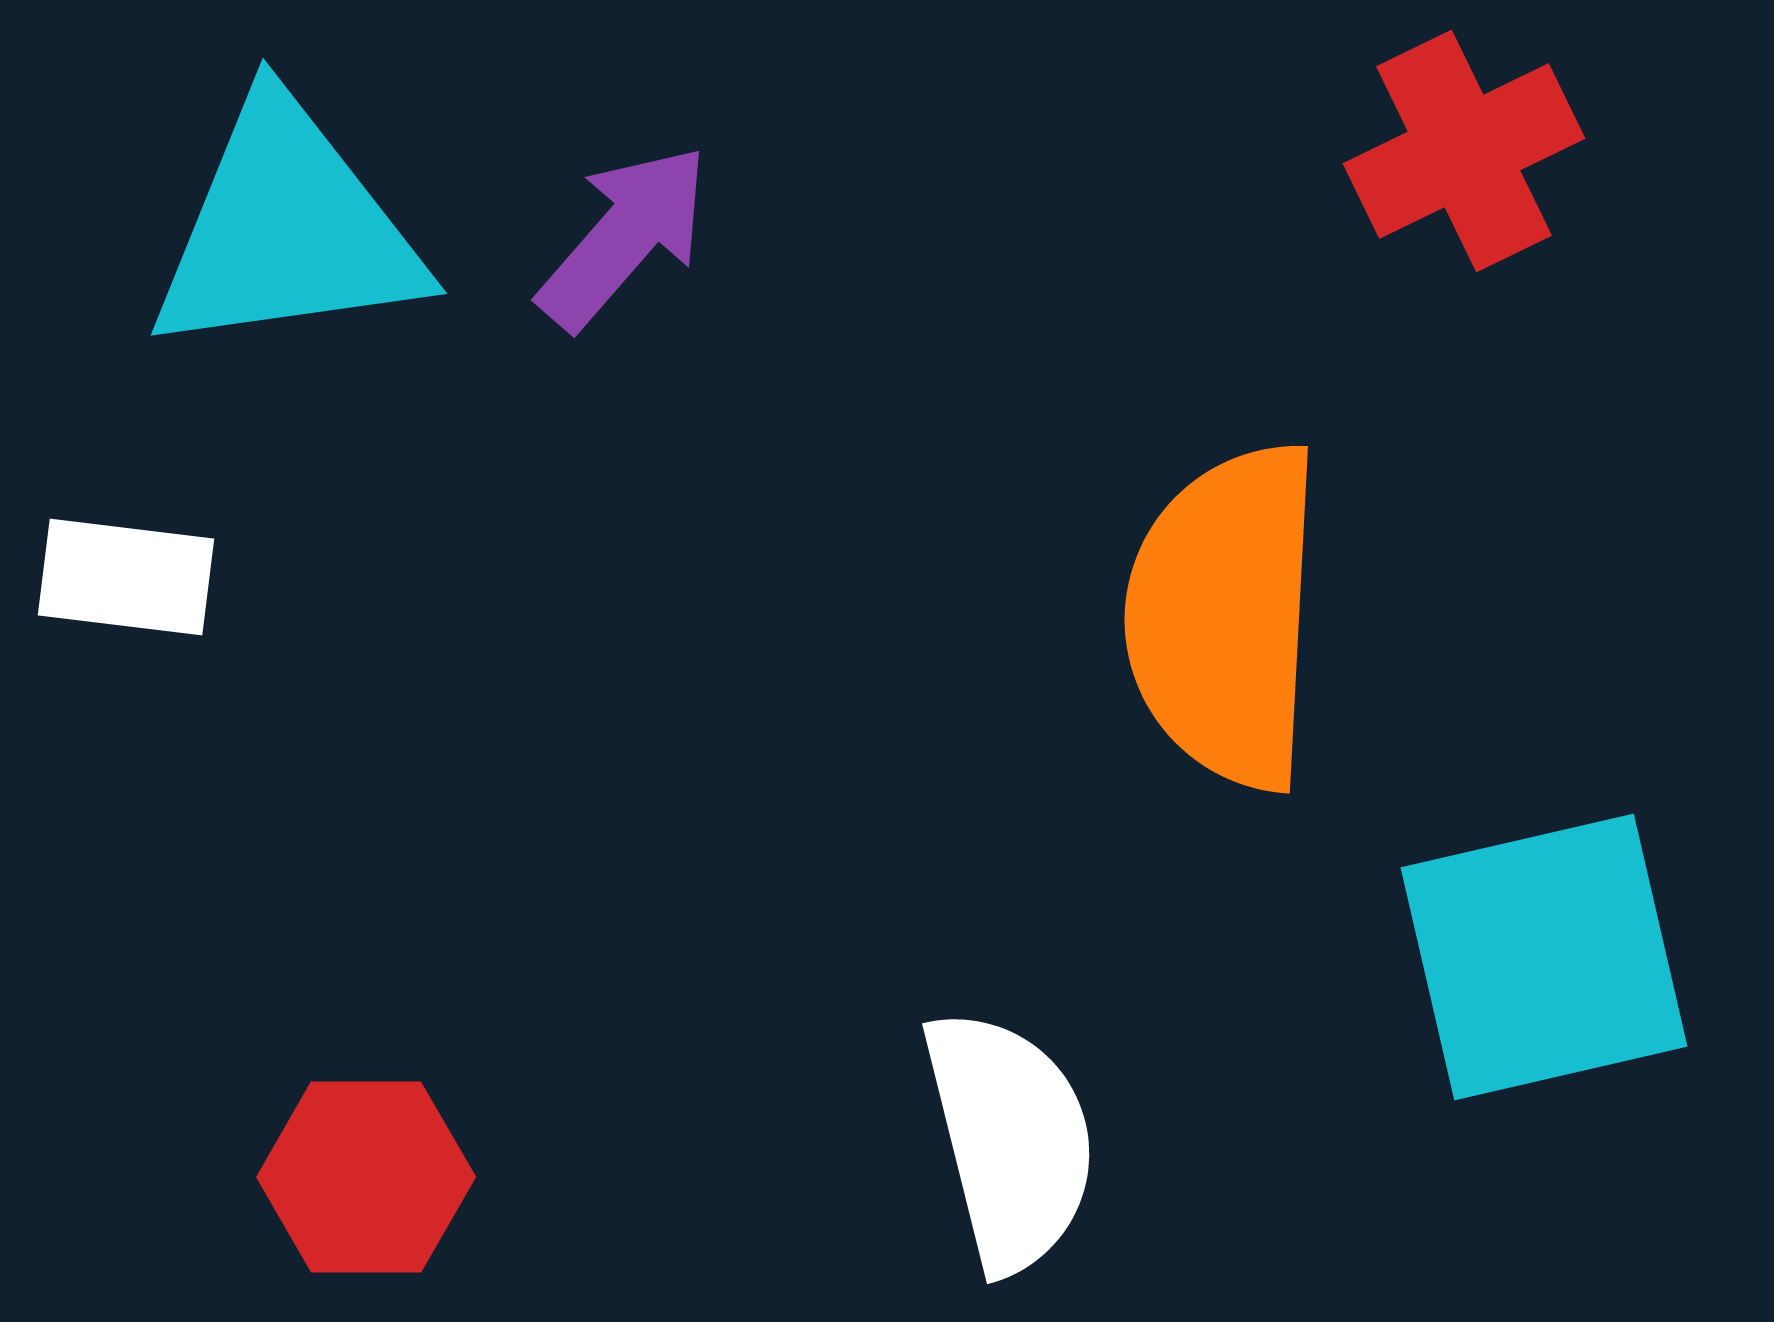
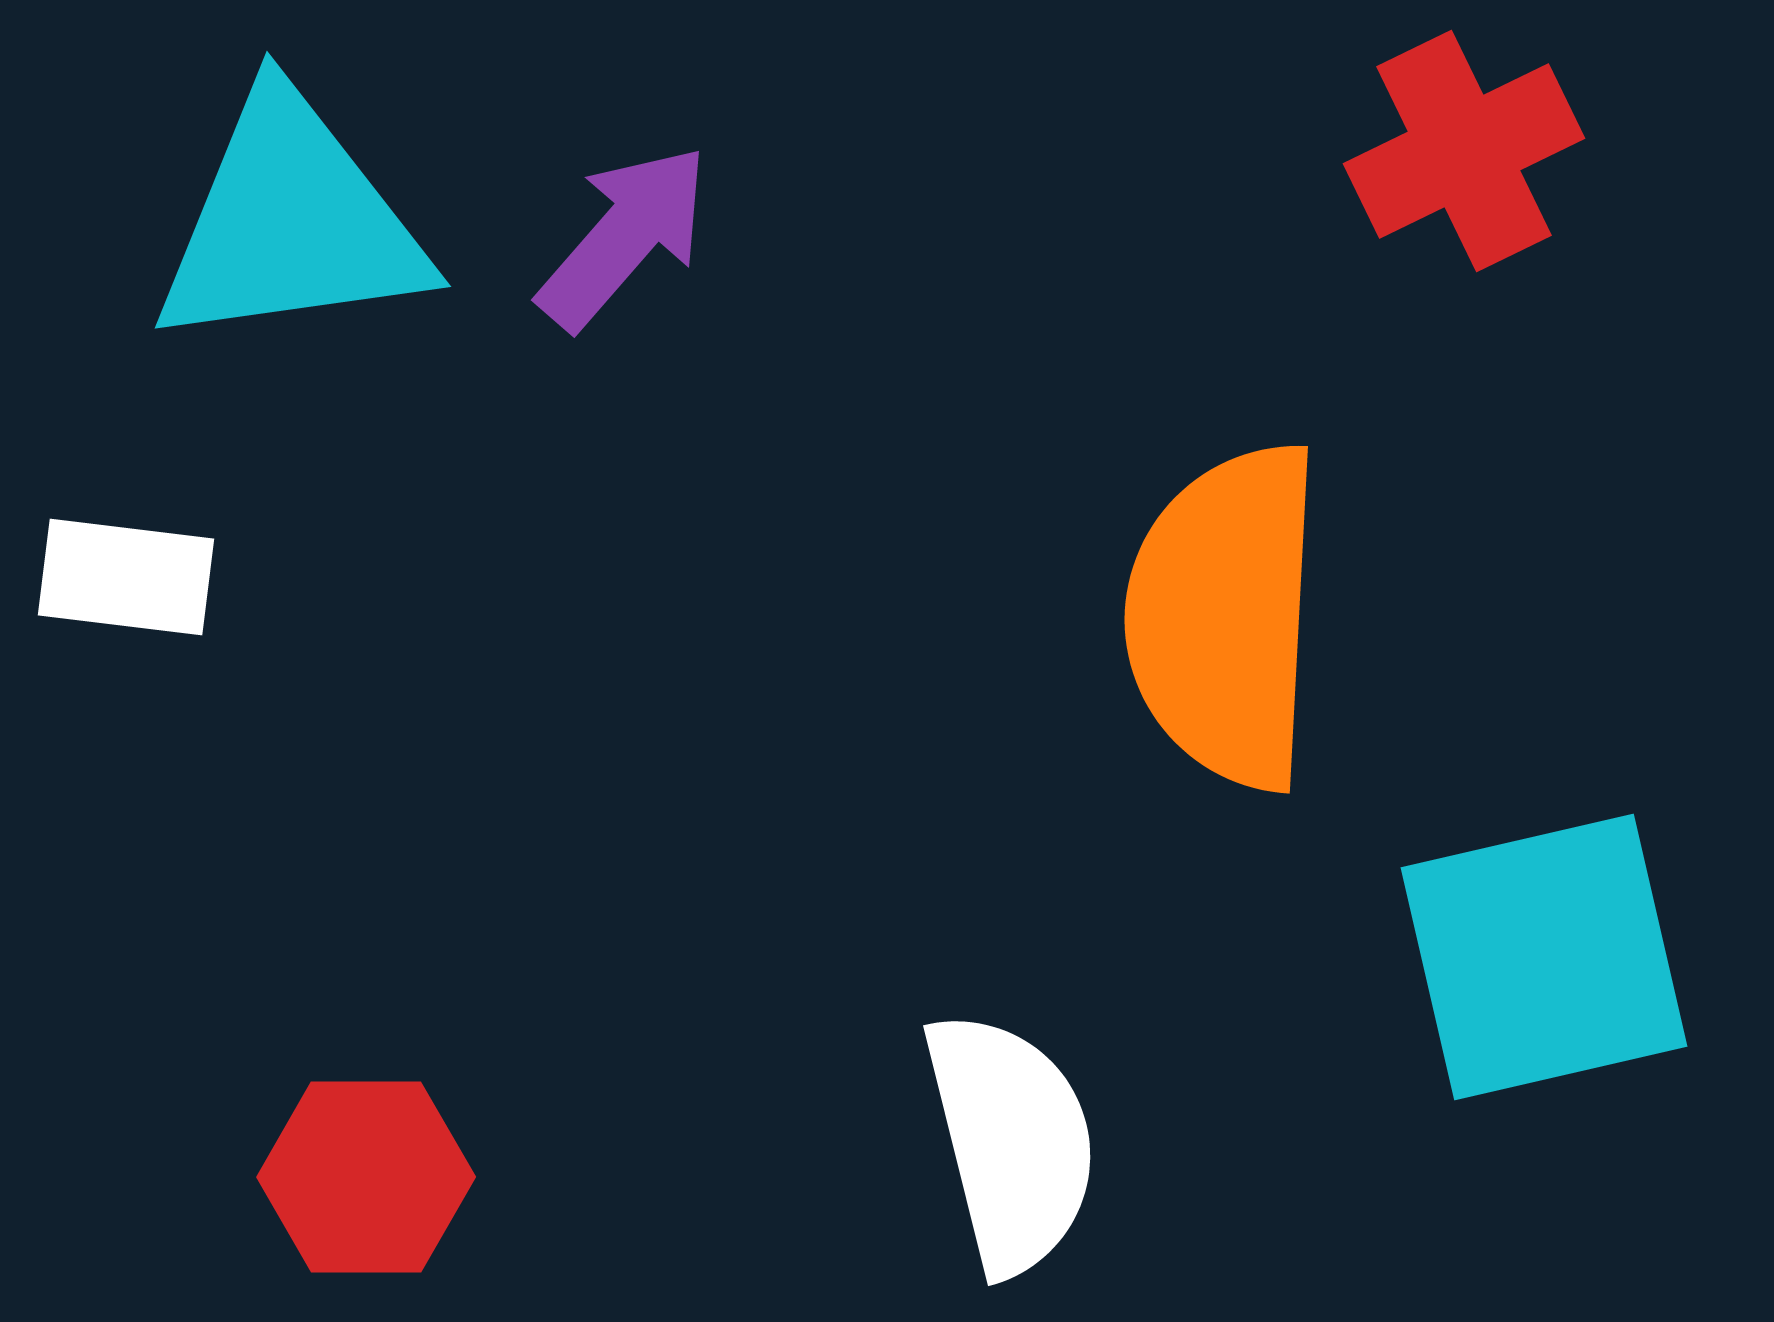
cyan triangle: moved 4 px right, 7 px up
white semicircle: moved 1 px right, 2 px down
